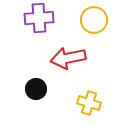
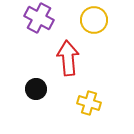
purple cross: rotated 32 degrees clockwise
red arrow: rotated 96 degrees clockwise
